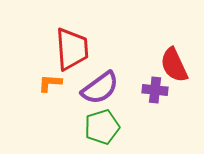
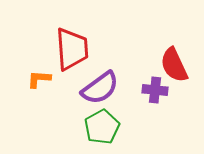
orange L-shape: moved 11 px left, 4 px up
green pentagon: rotated 12 degrees counterclockwise
